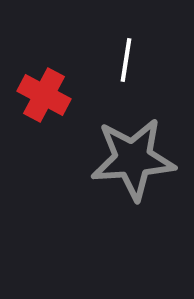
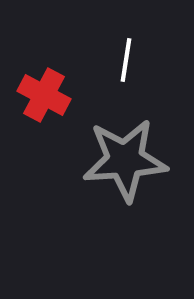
gray star: moved 8 px left, 1 px down
